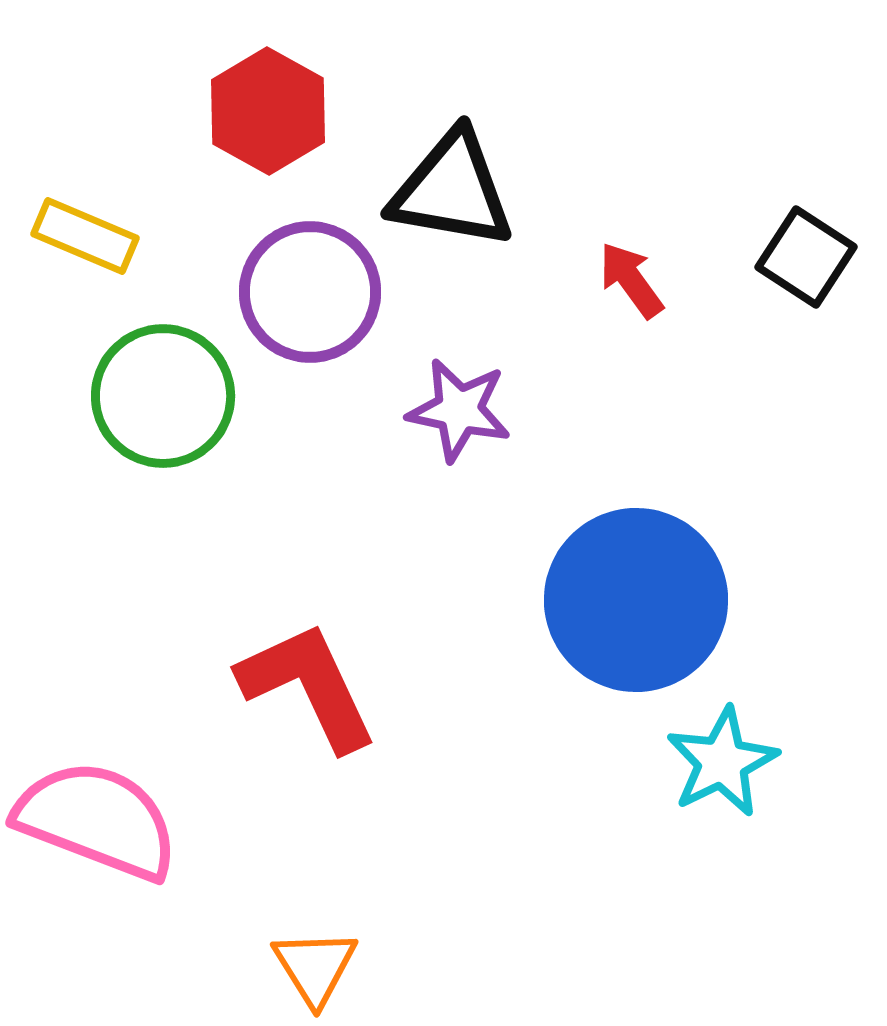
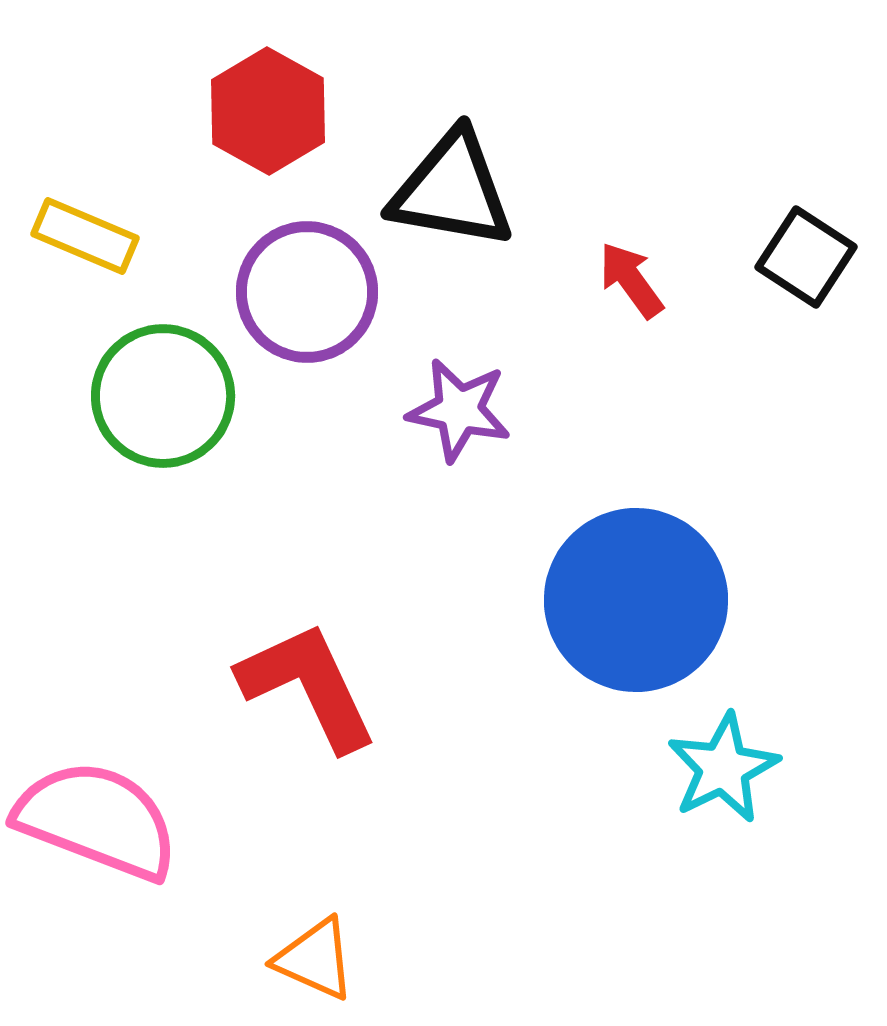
purple circle: moved 3 px left
cyan star: moved 1 px right, 6 px down
orange triangle: moved 8 px up; rotated 34 degrees counterclockwise
